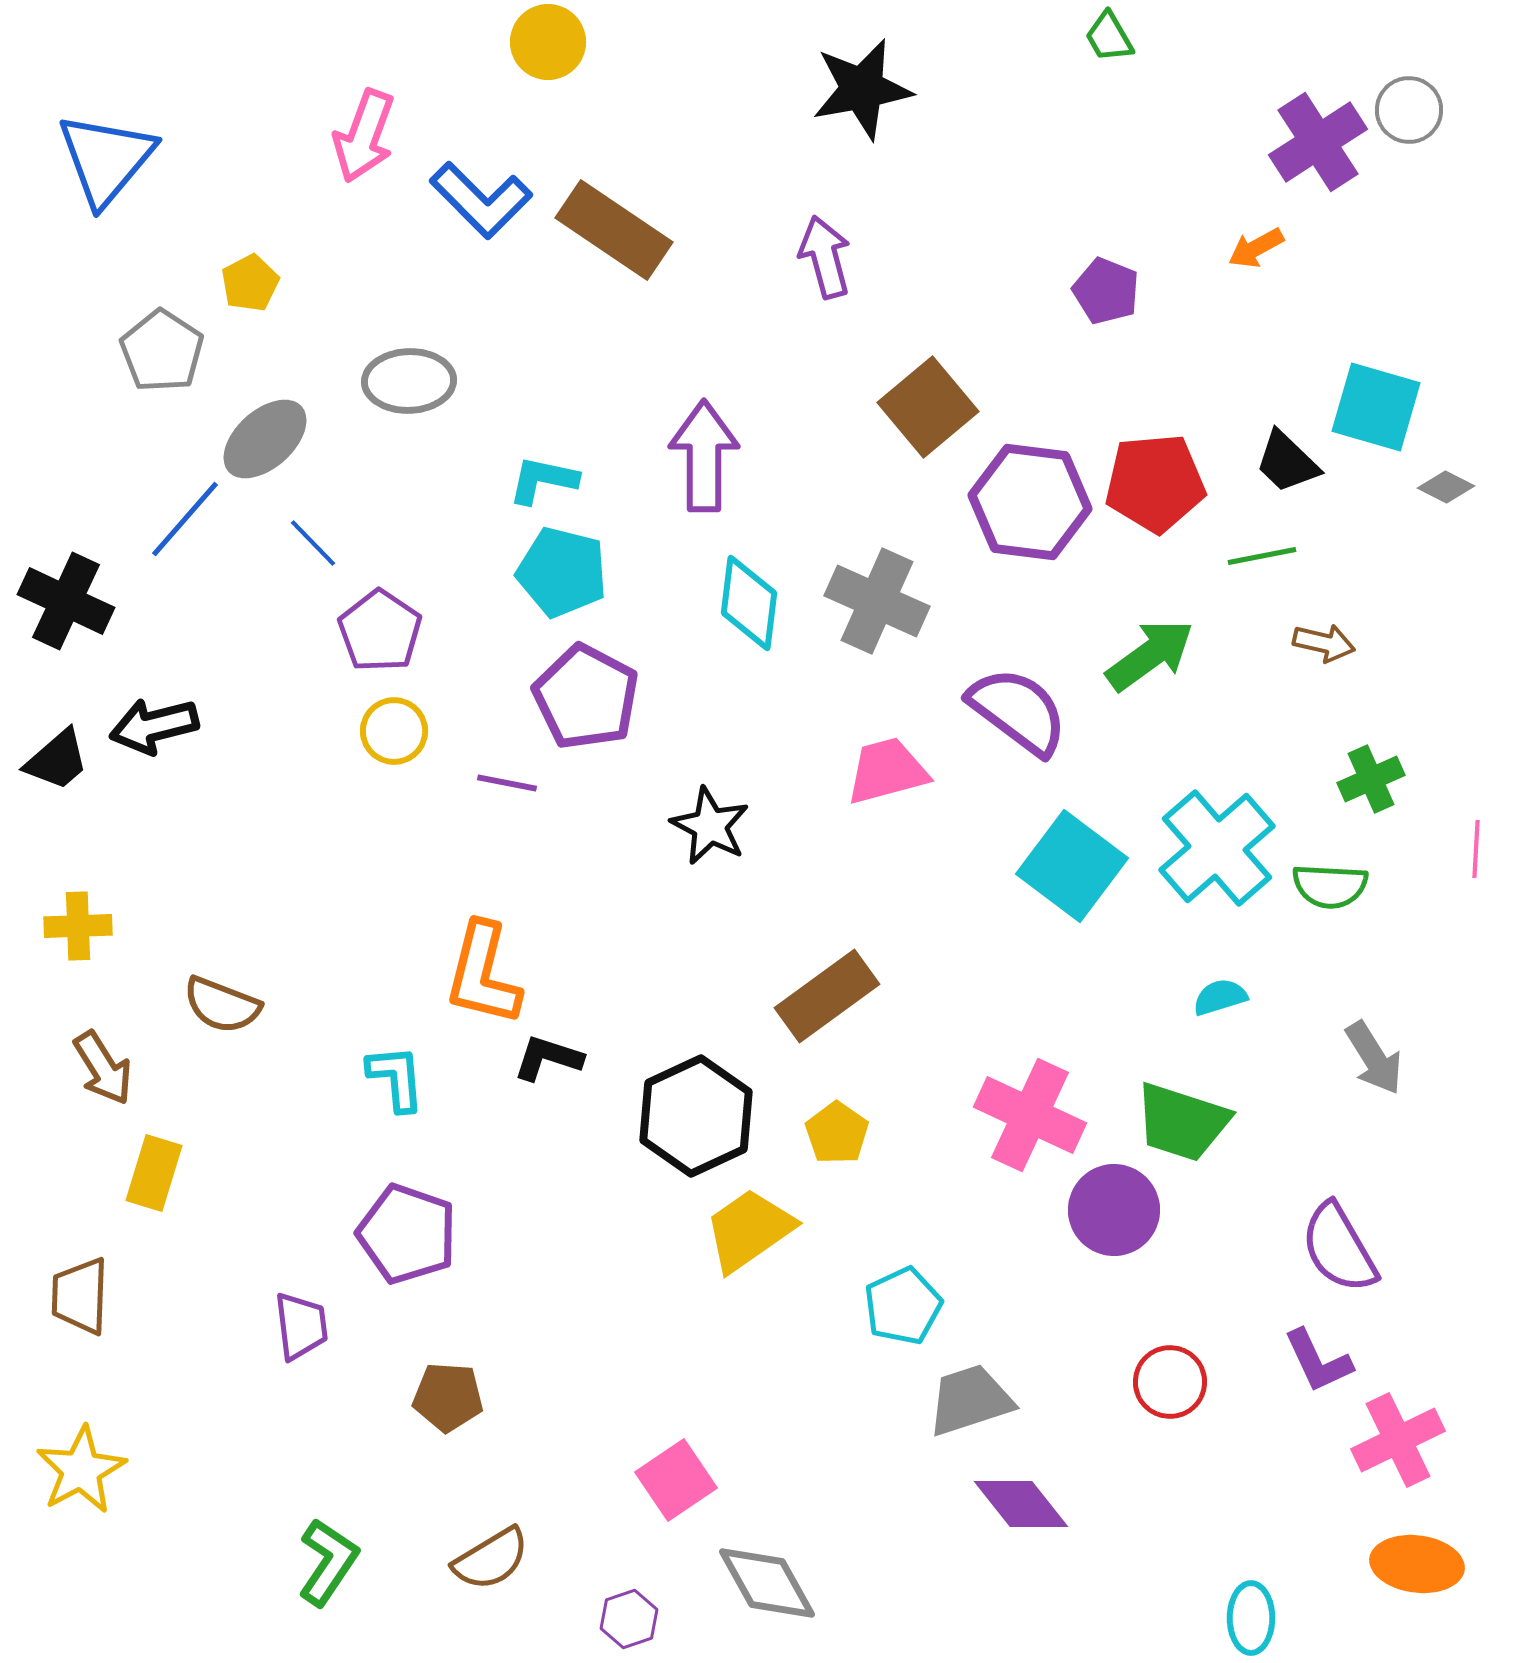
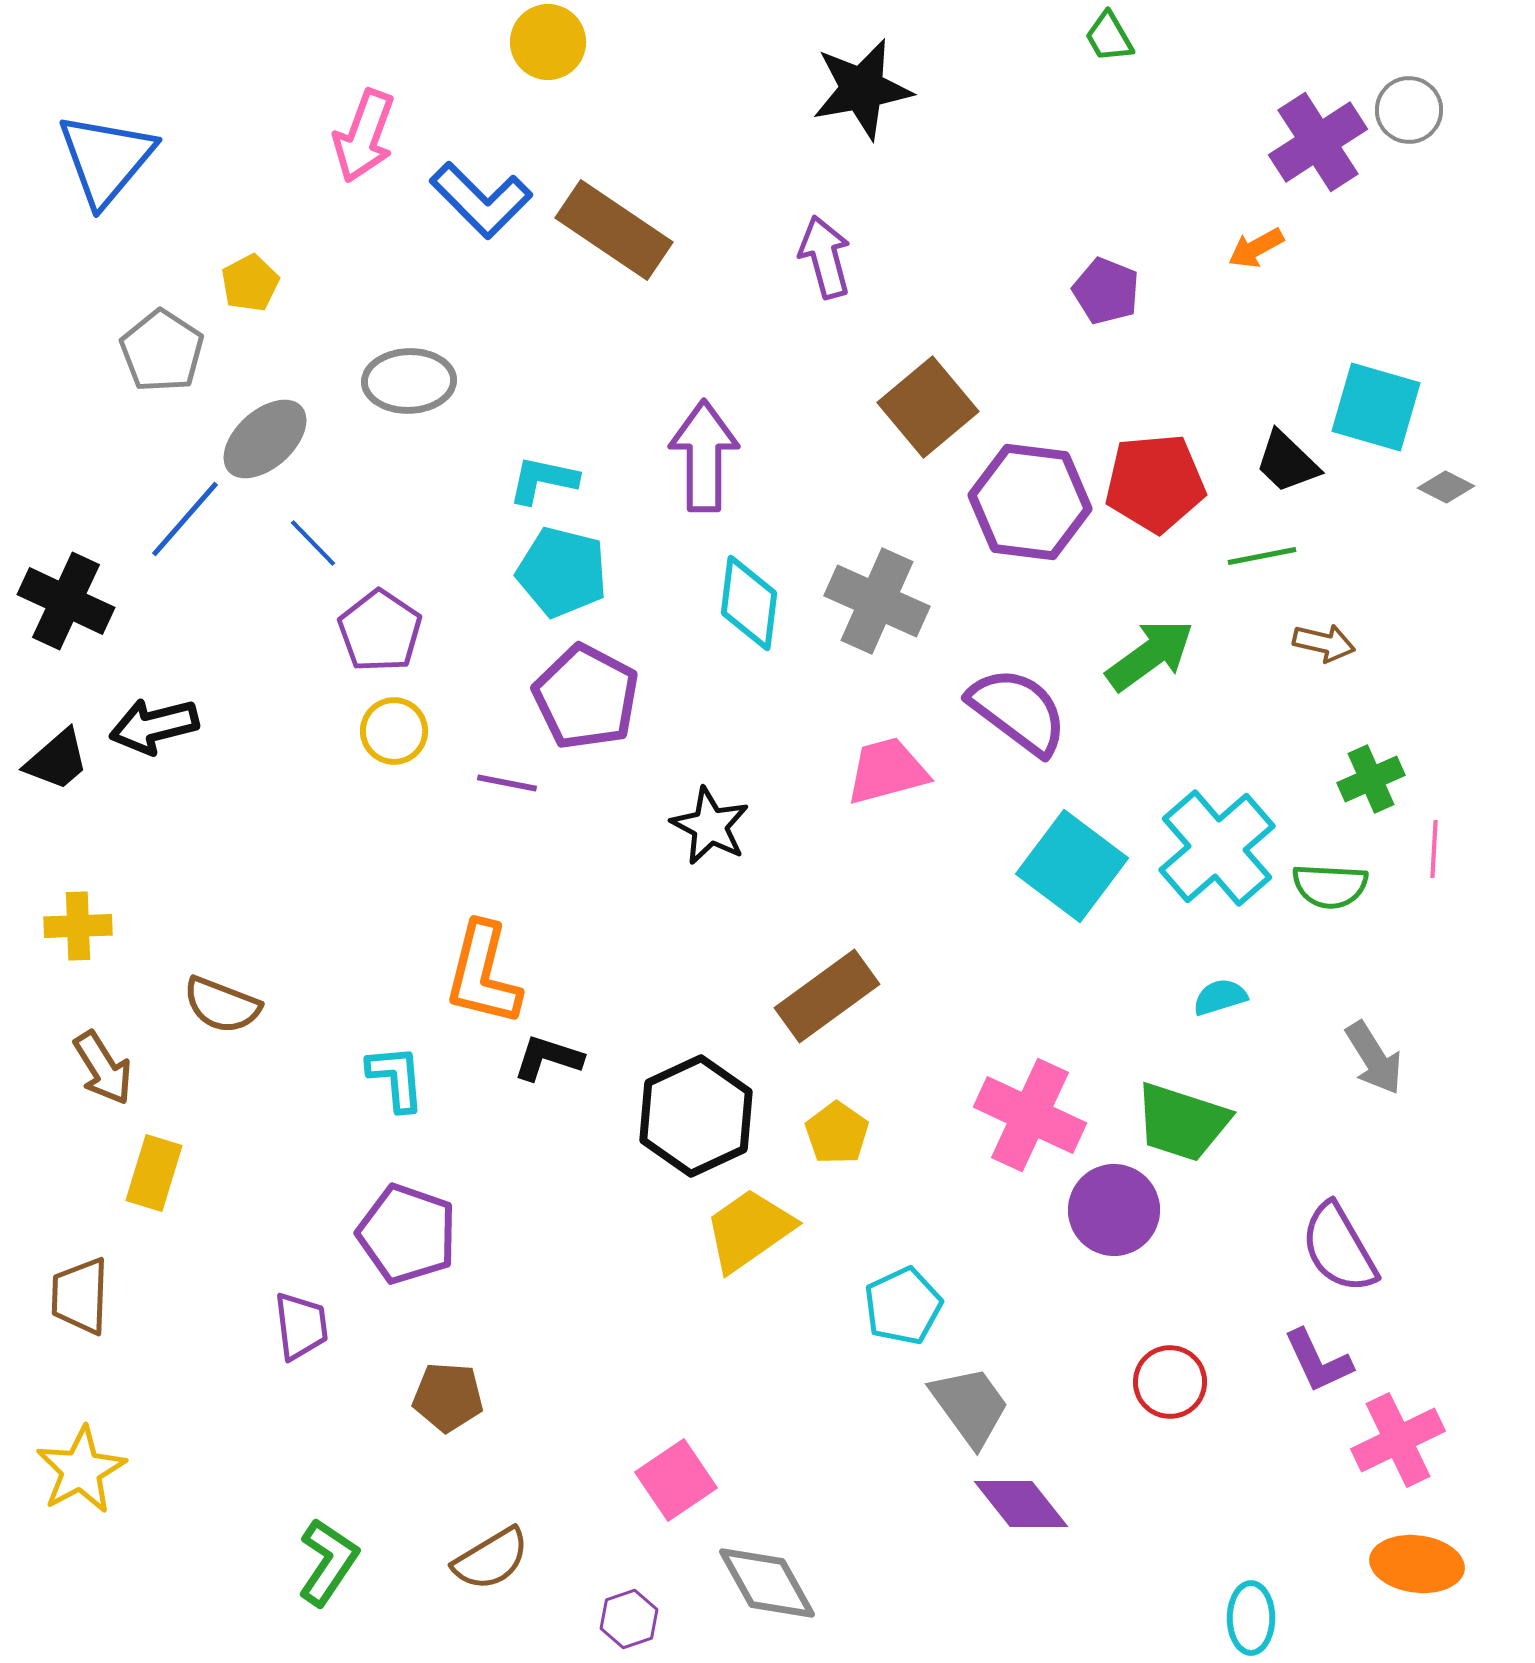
pink line at (1476, 849): moved 42 px left
gray trapezoid at (970, 1400): moved 6 px down; rotated 72 degrees clockwise
